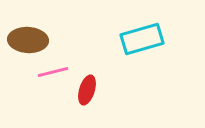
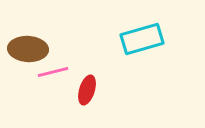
brown ellipse: moved 9 px down
